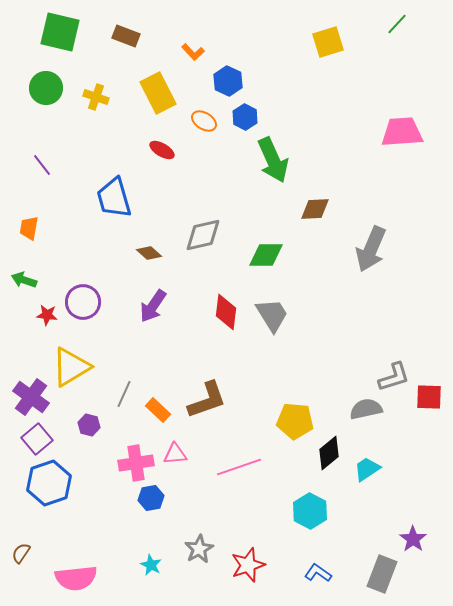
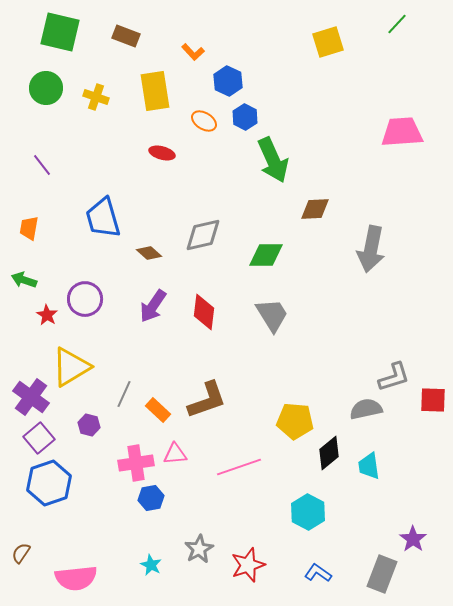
yellow rectangle at (158, 93): moved 3 px left, 2 px up; rotated 18 degrees clockwise
red ellipse at (162, 150): moved 3 px down; rotated 15 degrees counterclockwise
blue trapezoid at (114, 198): moved 11 px left, 20 px down
gray arrow at (371, 249): rotated 12 degrees counterclockwise
purple circle at (83, 302): moved 2 px right, 3 px up
red diamond at (226, 312): moved 22 px left
red star at (47, 315): rotated 25 degrees clockwise
red square at (429, 397): moved 4 px right, 3 px down
purple square at (37, 439): moved 2 px right, 1 px up
cyan trapezoid at (367, 469): moved 2 px right, 3 px up; rotated 64 degrees counterclockwise
cyan hexagon at (310, 511): moved 2 px left, 1 px down
